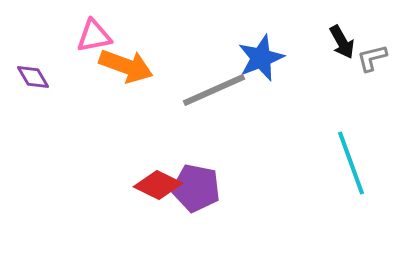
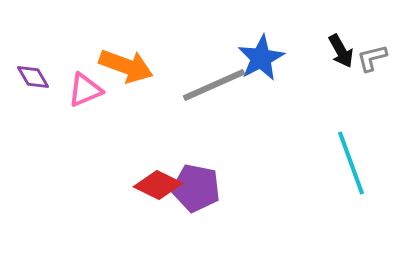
pink triangle: moved 9 px left, 54 px down; rotated 12 degrees counterclockwise
black arrow: moved 1 px left, 9 px down
blue star: rotated 6 degrees counterclockwise
gray line: moved 5 px up
